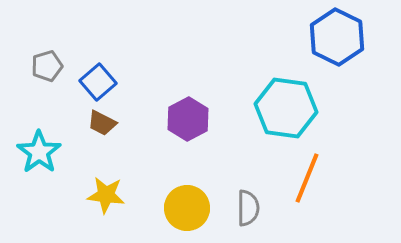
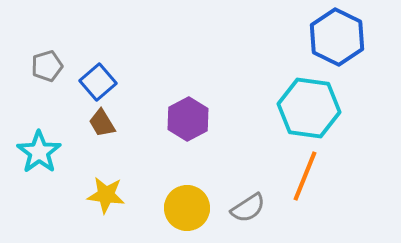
cyan hexagon: moved 23 px right
brown trapezoid: rotated 32 degrees clockwise
orange line: moved 2 px left, 2 px up
gray semicircle: rotated 57 degrees clockwise
